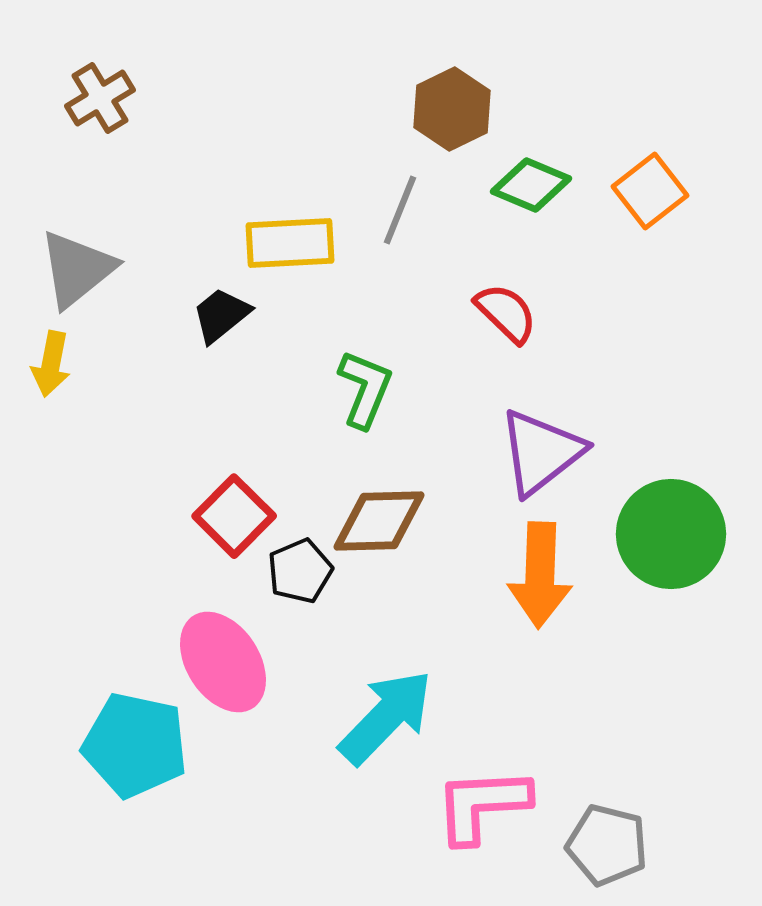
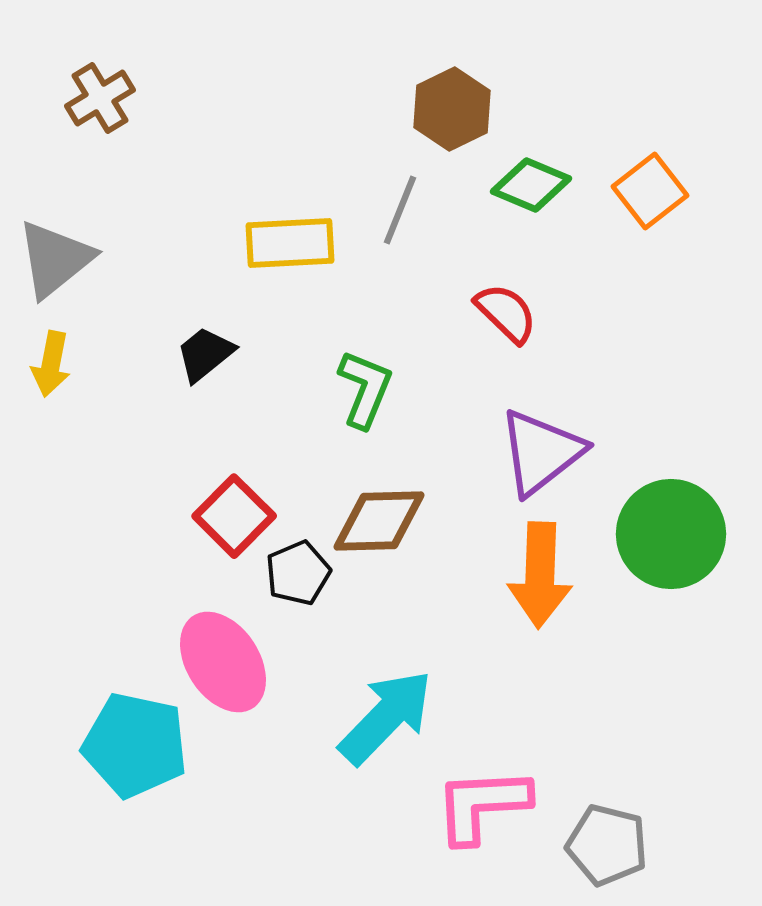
gray triangle: moved 22 px left, 10 px up
black trapezoid: moved 16 px left, 39 px down
black pentagon: moved 2 px left, 2 px down
